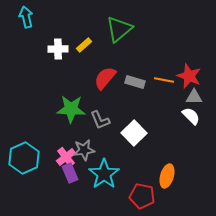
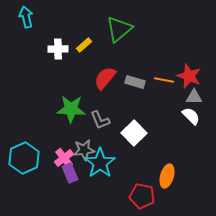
pink cross: moved 2 px left, 1 px down
cyan star: moved 4 px left, 11 px up
